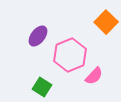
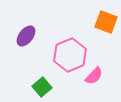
orange square: rotated 25 degrees counterclockwise
purple ellipse: moved 12 px left
green square: rotated 18 degrees clockwise
